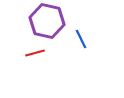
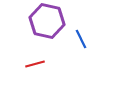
red line: moved 11 px down
